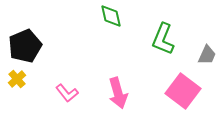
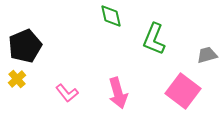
green L-shape: moved 9 px left
gray trapezoid: rotated 130 degrees counterclockwise
